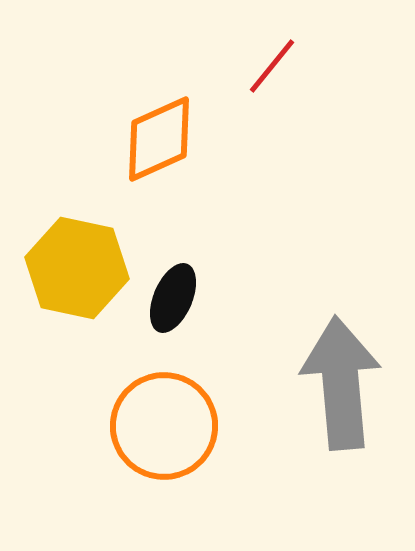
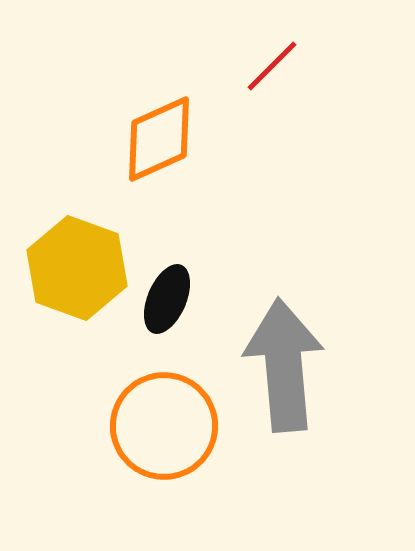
red line: rotated 6 degrees clockwise
yellow hexagon: rotated 8 degrees clockwise
black ellipse: moved 6 px left, 1 px down
gray arrow: moved 57 px left, 18 px up
